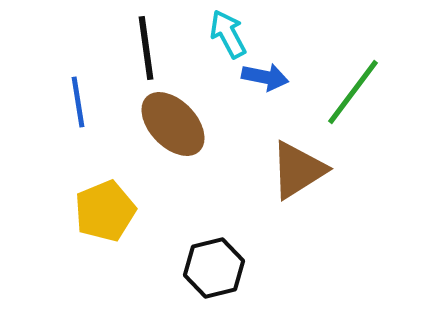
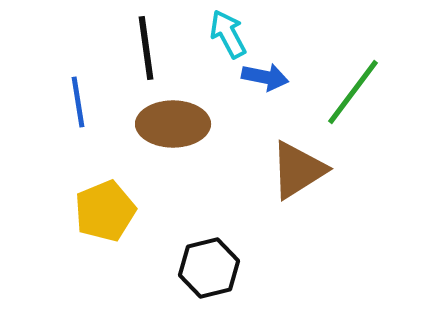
brown ellipse: rotated 46 degrees counterclockwise
black hexagon: moved 5 px left
